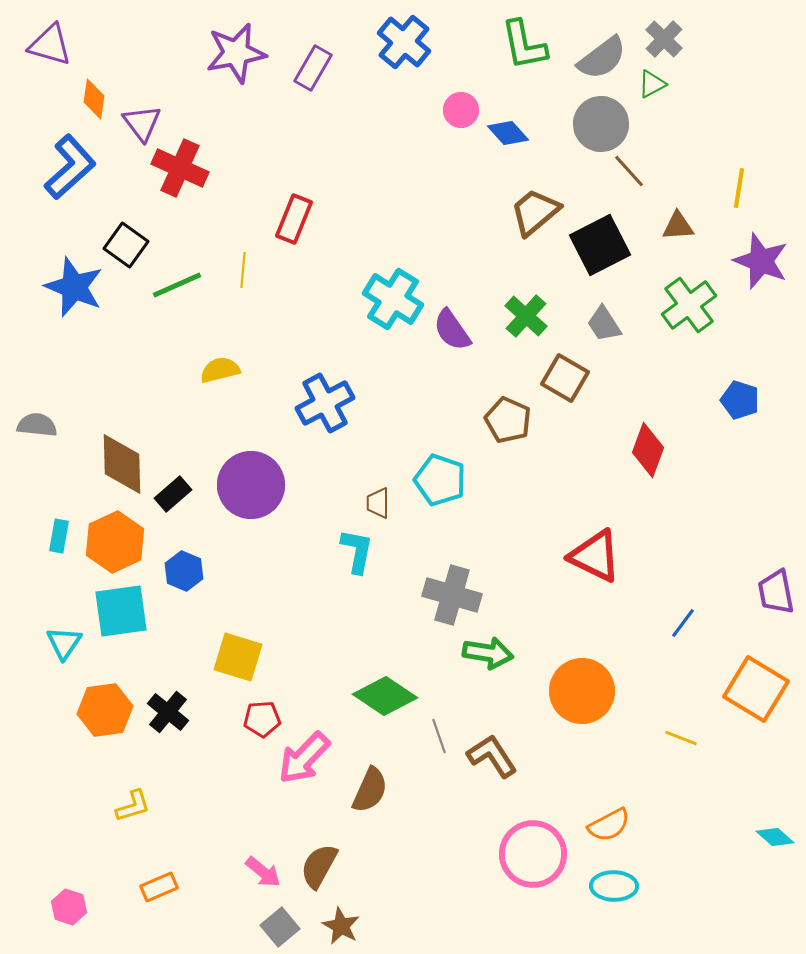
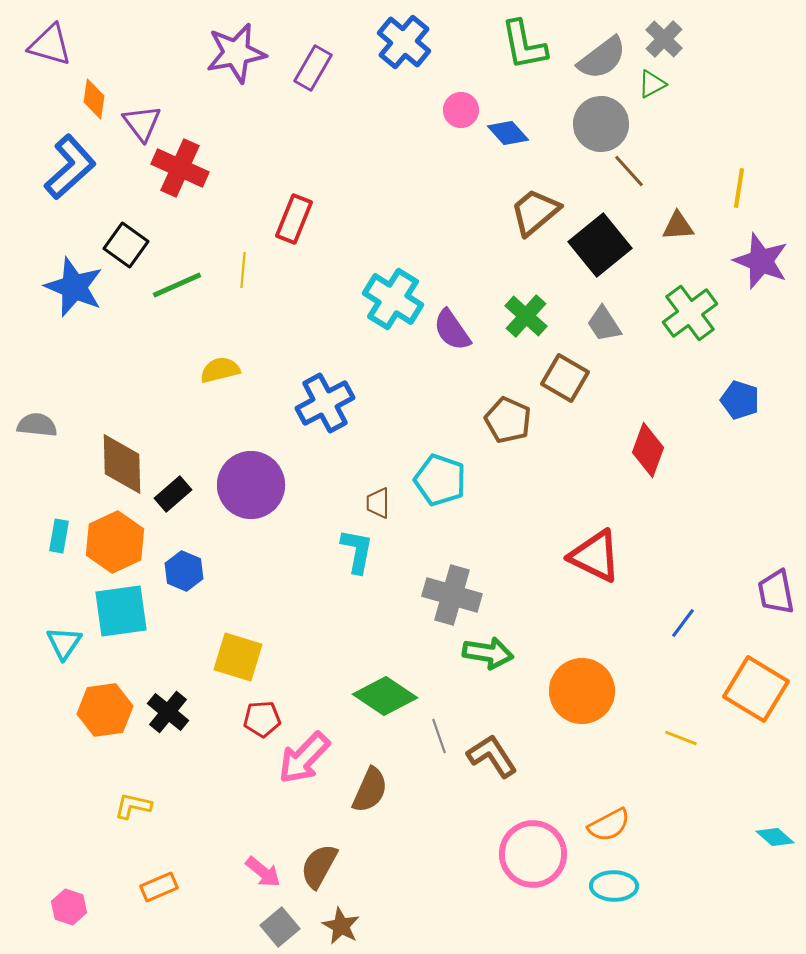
black square at (600, 245): rotated 12 degrees counterclockwise
green cross at (689, 305): moved 1 px right, 8 px down
yellow L-shape at (133, 806): rotated 150 degrees counterclockwise
